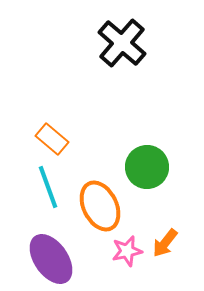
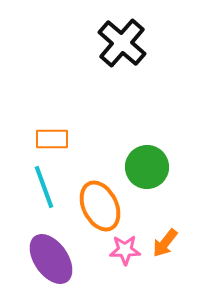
orange rectangle: rotated 40 degrees counterclockwise
cyan line: moved 4 px left
pink star: moved 2 px left, 1 px up; rotated 12 degrees clockwise
